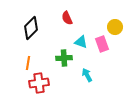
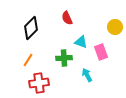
pink rectangle: moved 1 px left, 8 px down
orange line: moved 3 px up; rotated 24 degrees clockwise
